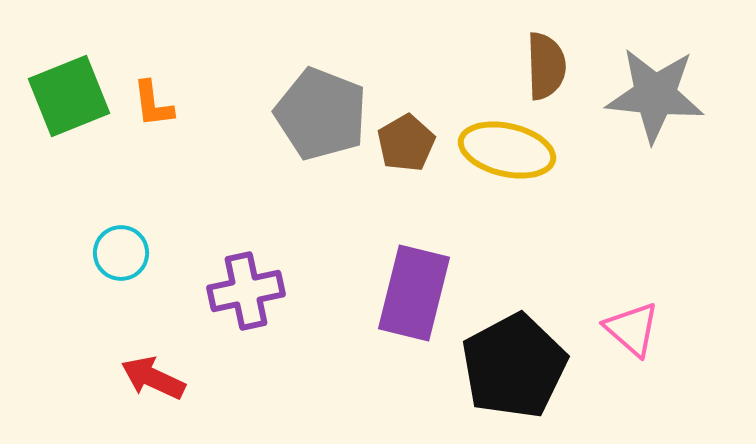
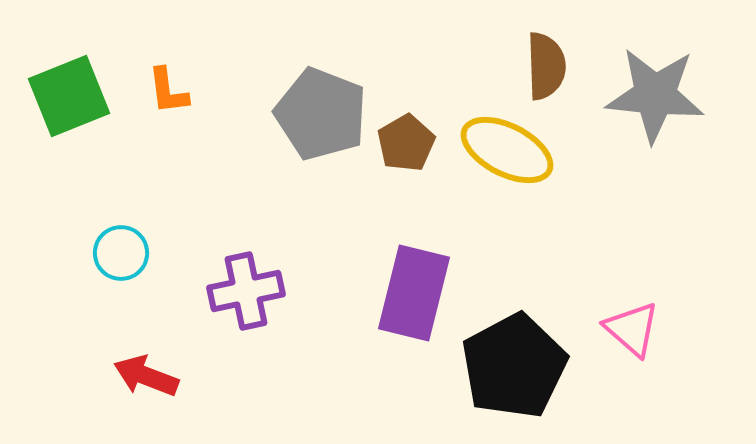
orange L-shape: moved 15 px right, 13 px up
yellow ellipse: rotated 14 degrees clockwise
red arrow: moved 7 px left, 2 px up; rotated 4 degrees counterclockwise
